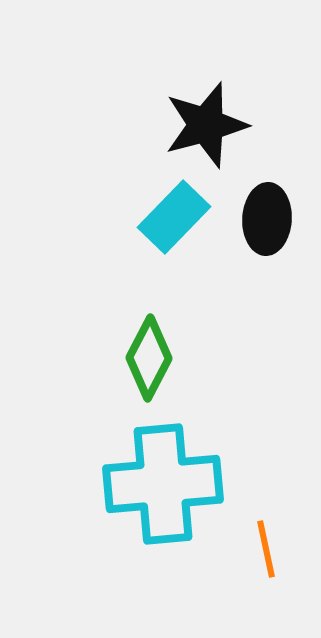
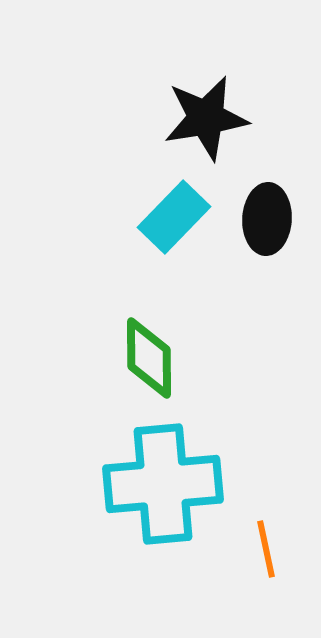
black star: moved 7 px up; rotated 6 degrees clockwise
green diamond: rotated 28 degrees counterclockwise
